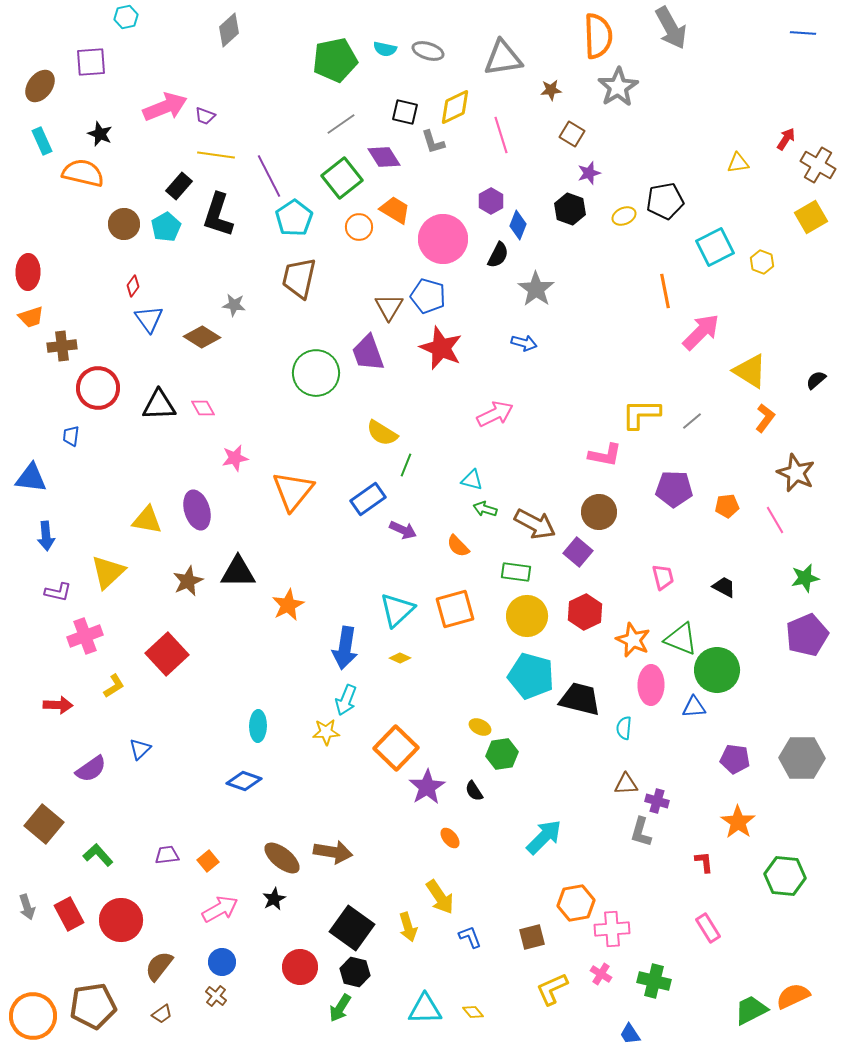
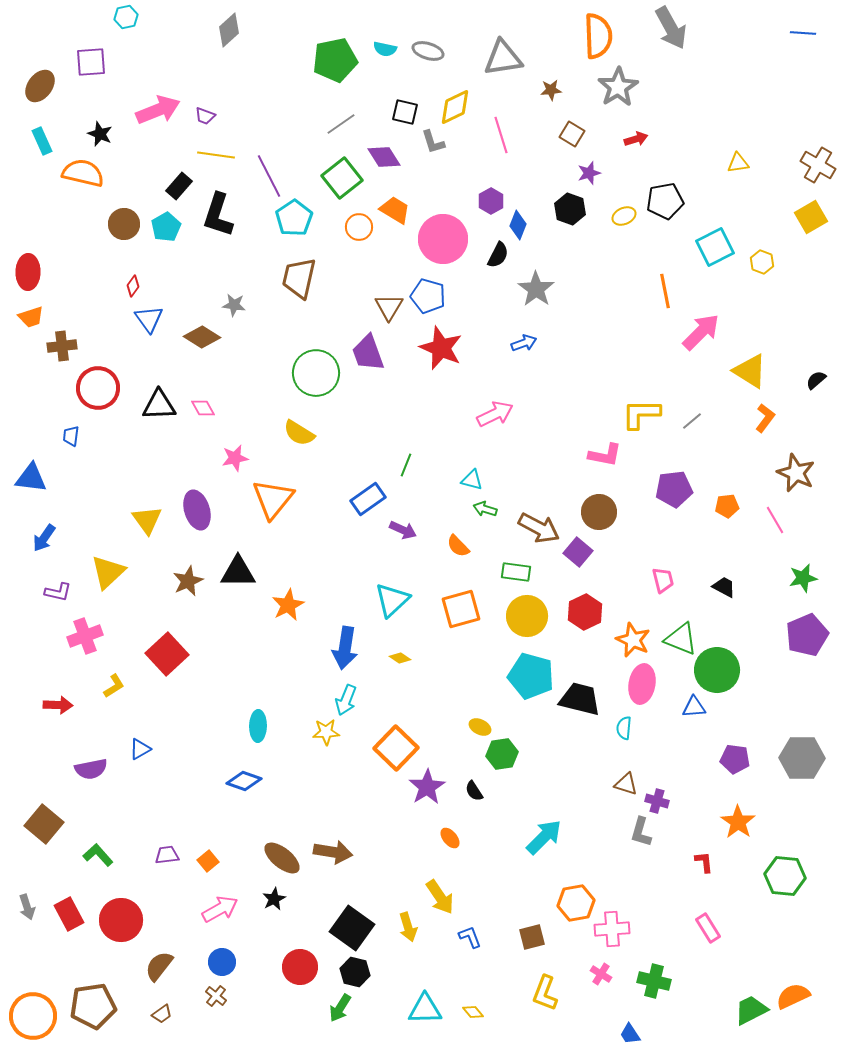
pink arrow at (165, 107): moved 7 px left, 3 px down
red arrow at (786, 139): moved 150 px left; rotated 40 degrees clockwise
blue arrow at (524, 343): rotated 35 degrees counterclockwise
yellow semicircle at (382, 433): moved 83 px left
purple pentagon at (674, 489): rotated 9 degrees counterclockwise
orange triangle at (293, 491): moved 20 px left, 8 px down
yellow triangle at (147, 520): rotated 44 degrees clockwise
brown arrow at (535, 524): moved 4 px right, 4 px down
blue arrow at (46, 536): moved 2 px left, 2 px down; rotated 40 degrees clockwise
pink trapezoid at (663, 577): moved 3 px down
green star at (805, 578): moved 2 px left
orange square at (455, 609): moved 6 px right
cyan triangle at (397, 610): moved 5 px left, 10 px up
yellow diamond at (400, 658): rotated 10 degrees clockwise
pink ellipse at (651, 685): moved 9 px left, 1 px up; rotated 9 degrees clockwise
blue triangle at (140, 749): rotated 15 degrees clockwise
purple semicircle at (91, 769): rotated 24 degrees clockwise
brown triangle at (626, 784): rotated 20 degrees clockwise
yellow L-shape at (552, 989): moved 7 px left, 4 px down; rotated 45 degrees counterclockwise
